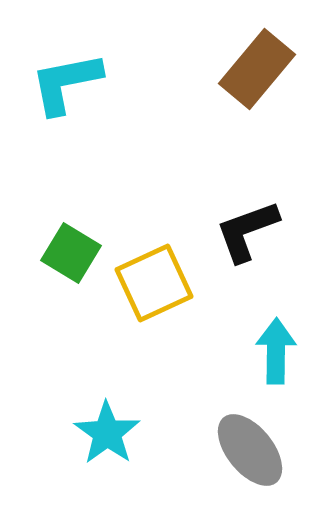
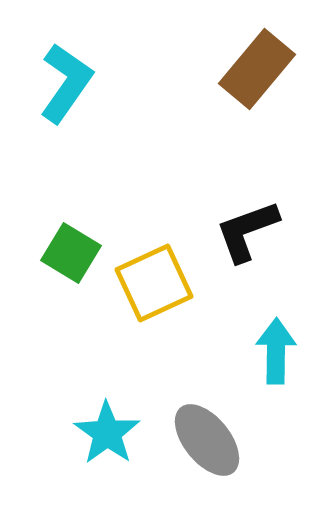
cyan L-shape: rotated 136 degrees clockwise
gray ellipse: moved 43 px left, 10 px up
